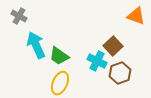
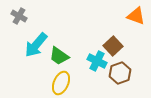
cyan arrow: rotated 116 degrees counterclockwise
yellow ellipse: moved 1 px right
